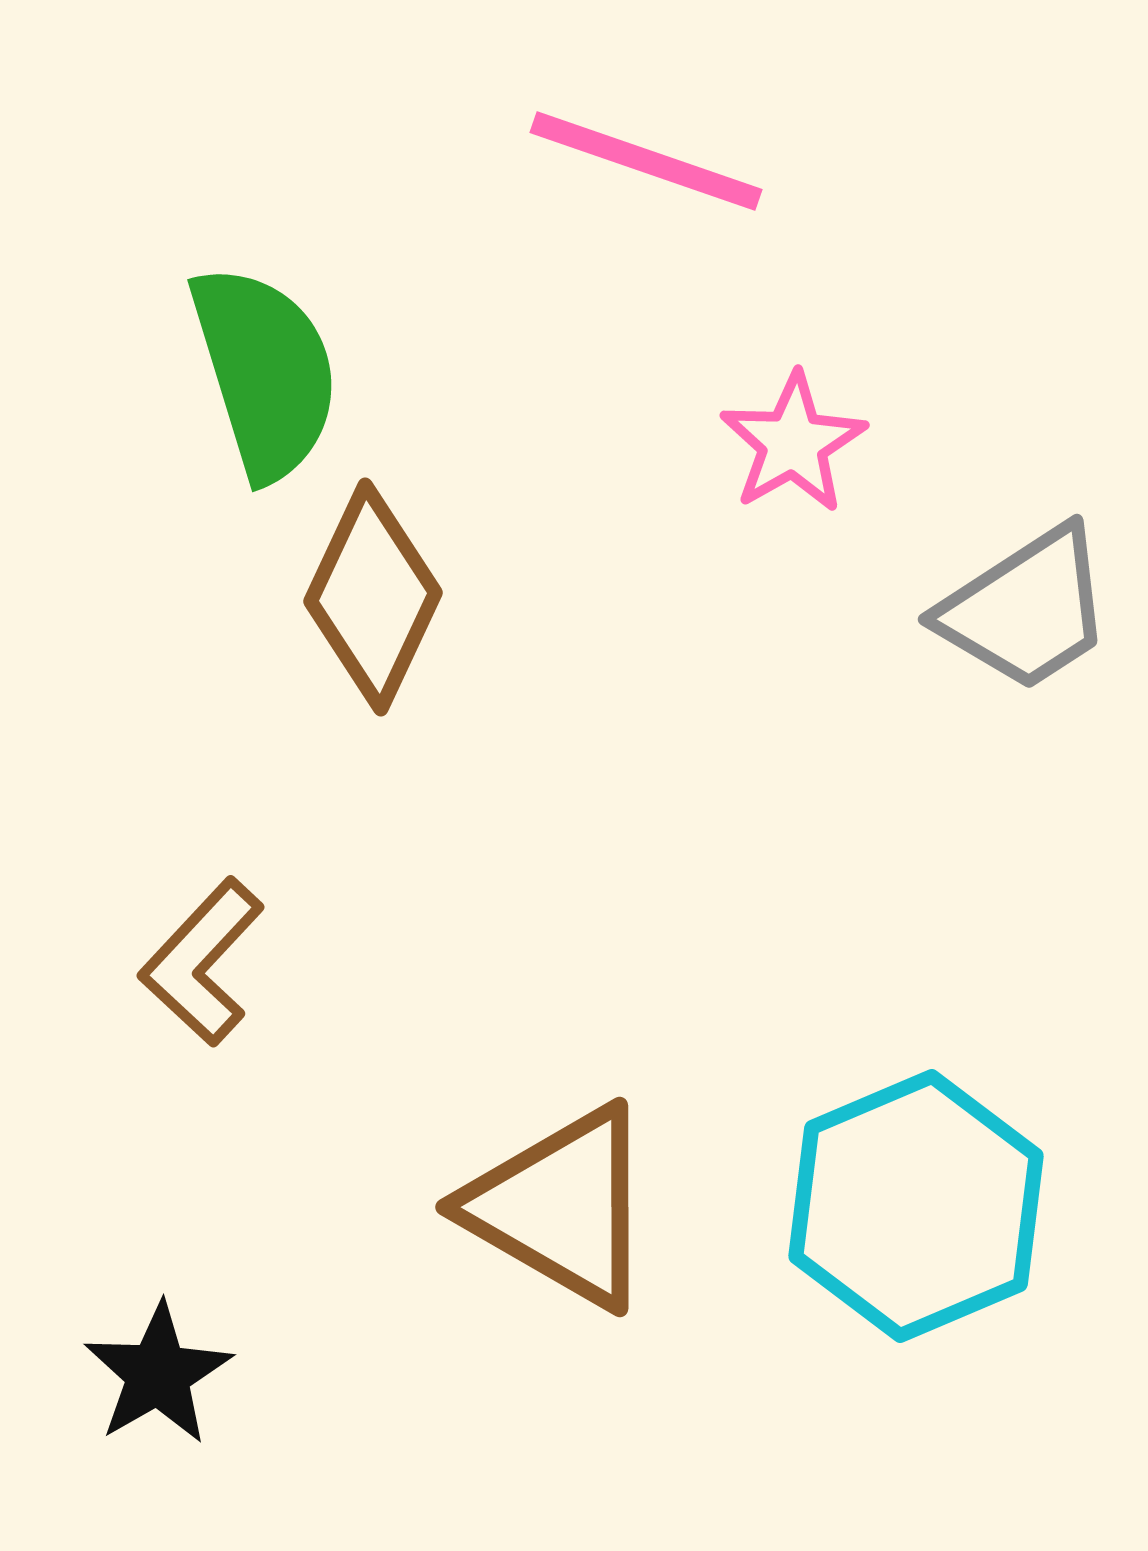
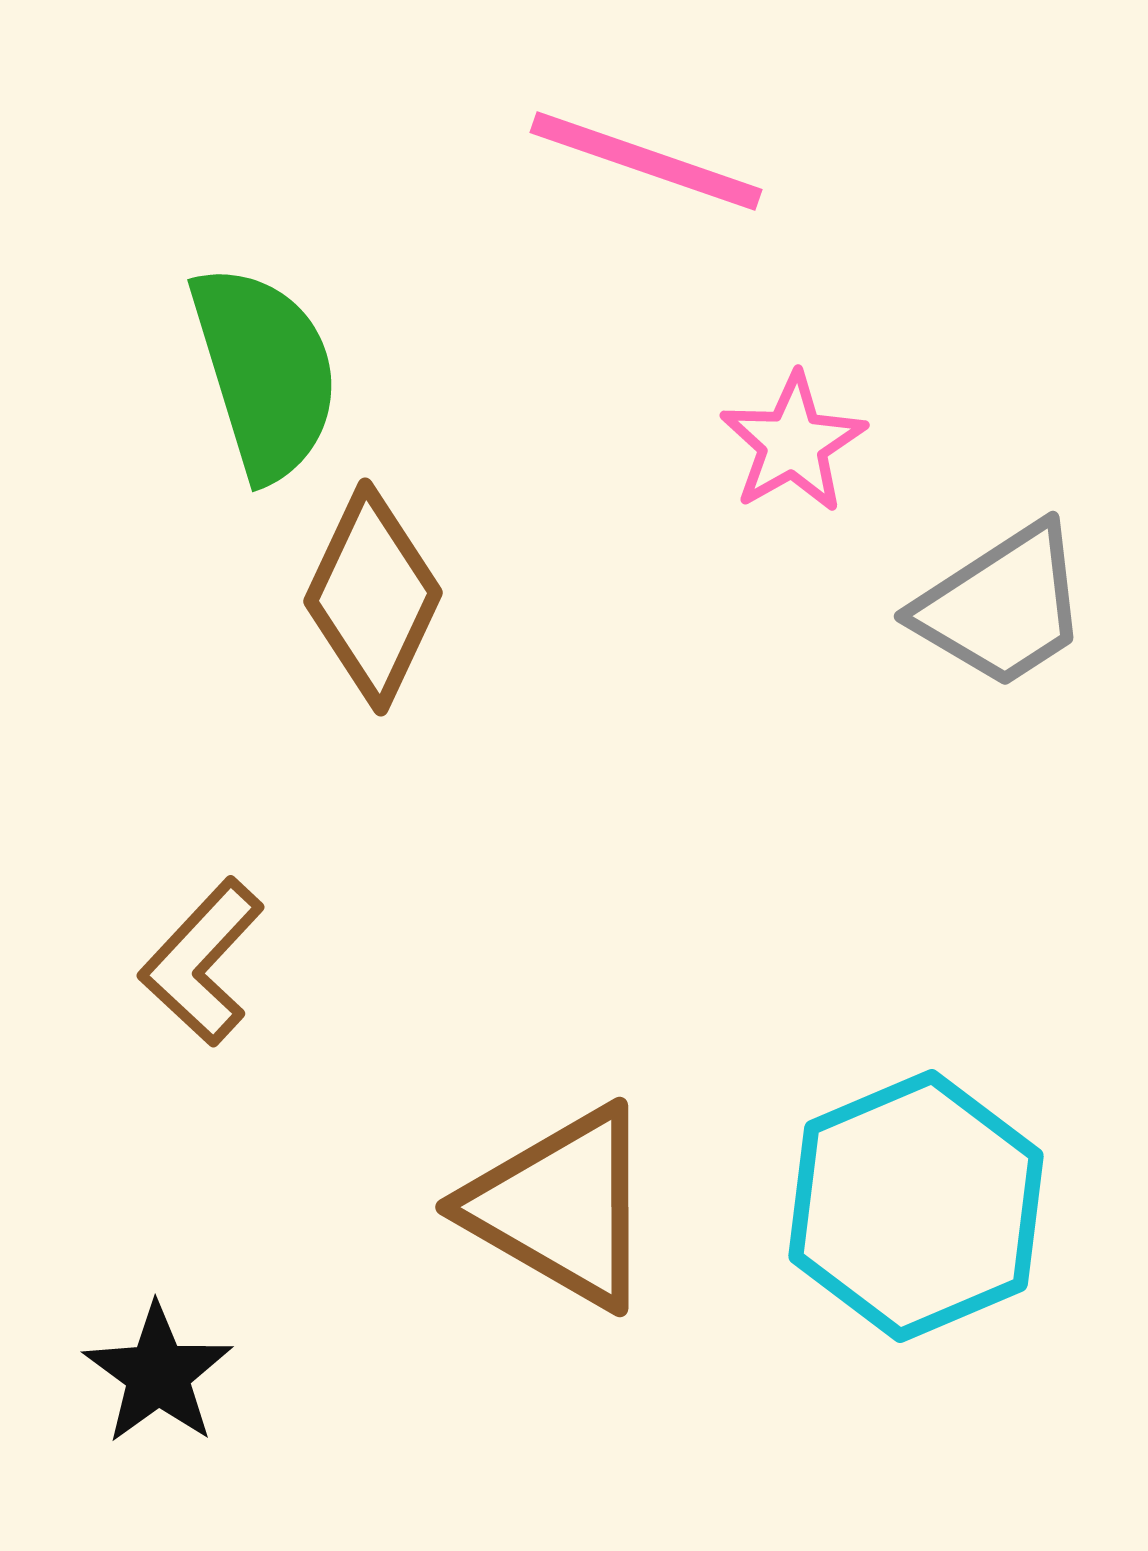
gray trapezoid: moved 24 px left, 3 px up
black star: rotated 6 degrees counterclockwise
